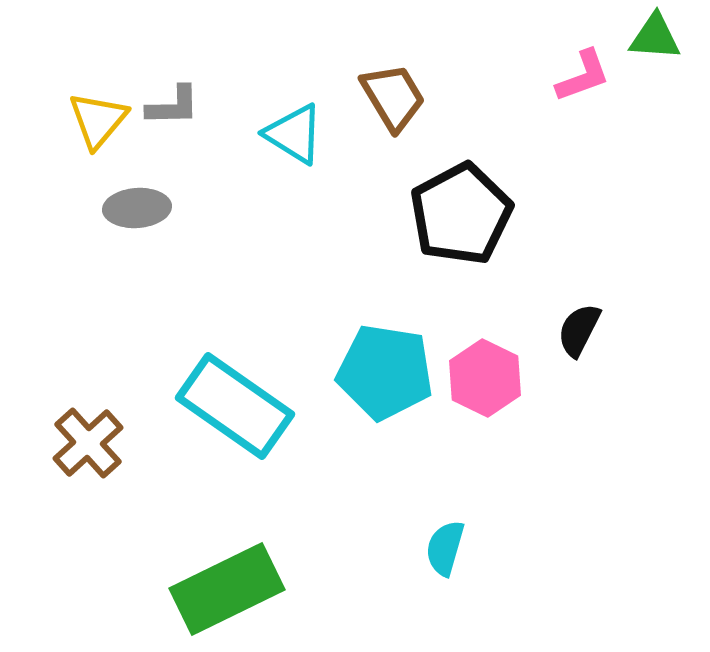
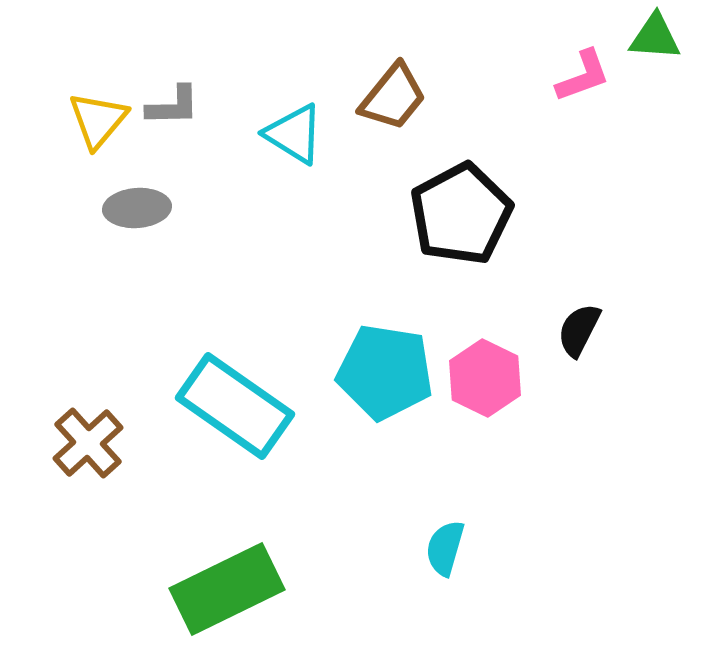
brown trapezoid: rotated 70 degrees clockwise
